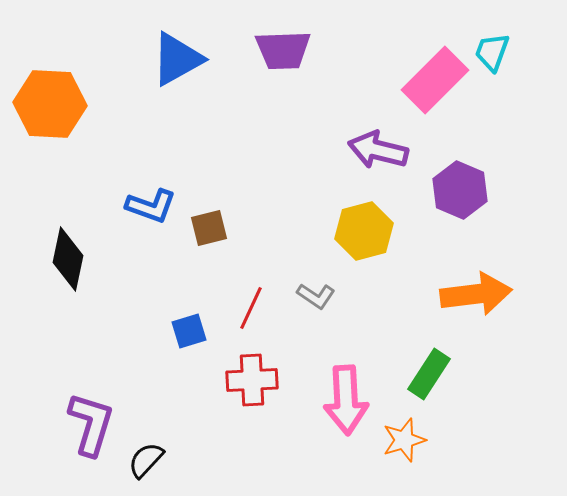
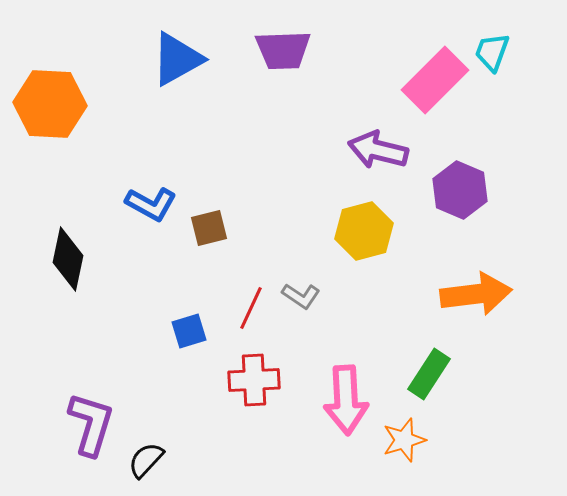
blue L-shape: moved 2 px up; rotated 9 degrees clockwise
gray L-shape: moved 15 px left
red cross: moved 2 px right
